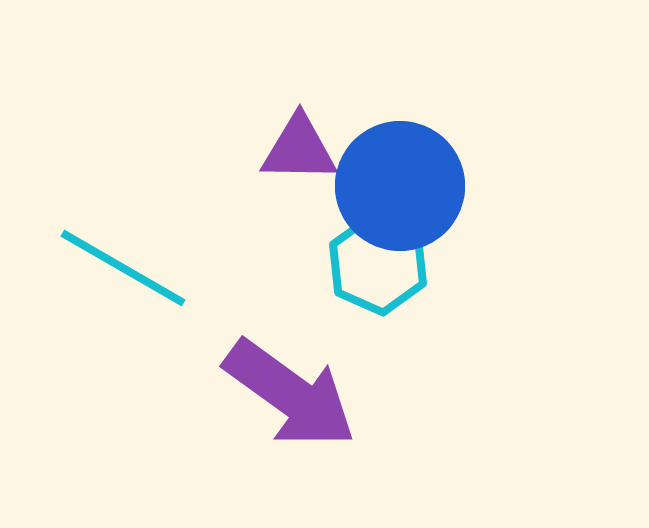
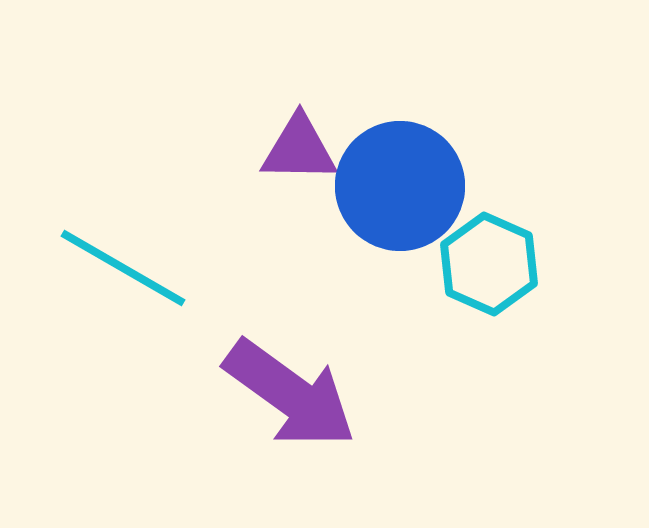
cyan hexagon: moved 111 px right
